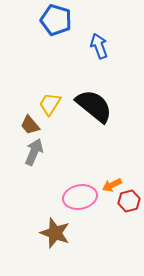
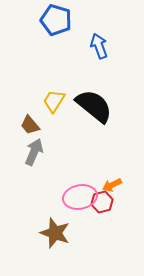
yellow trapezoid: moved 4 px right, 3 px up
red hexagon: moved 27 px left, 1 px down
